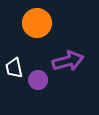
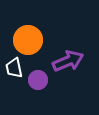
orange circle: moved 9 px left, 17 px down
purple arrow: rotated 8 degrees counterclockwise
